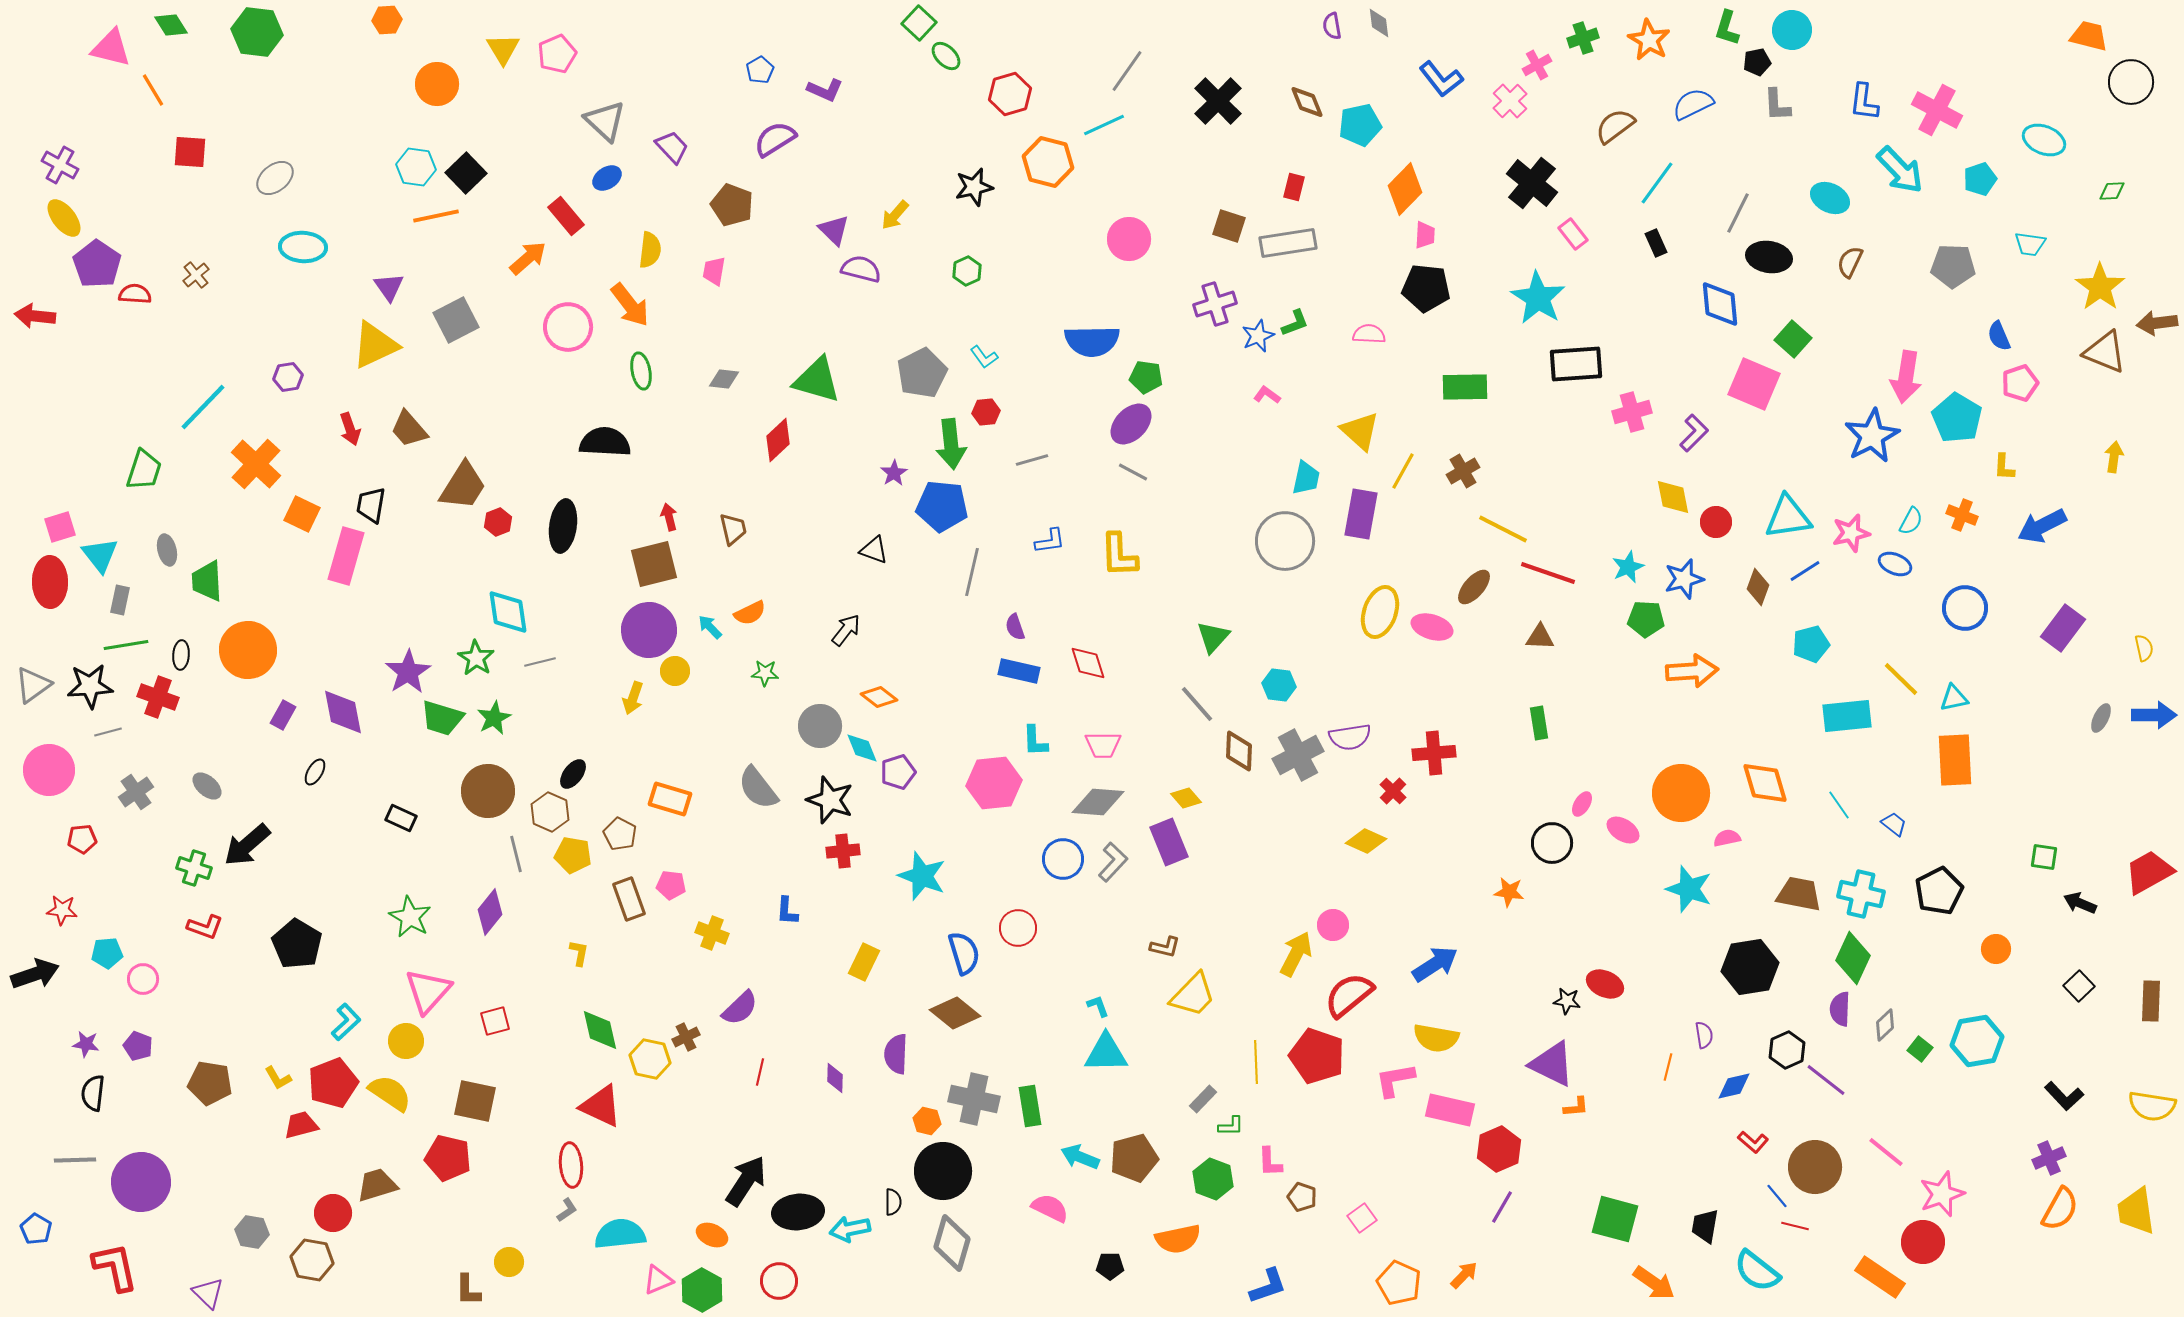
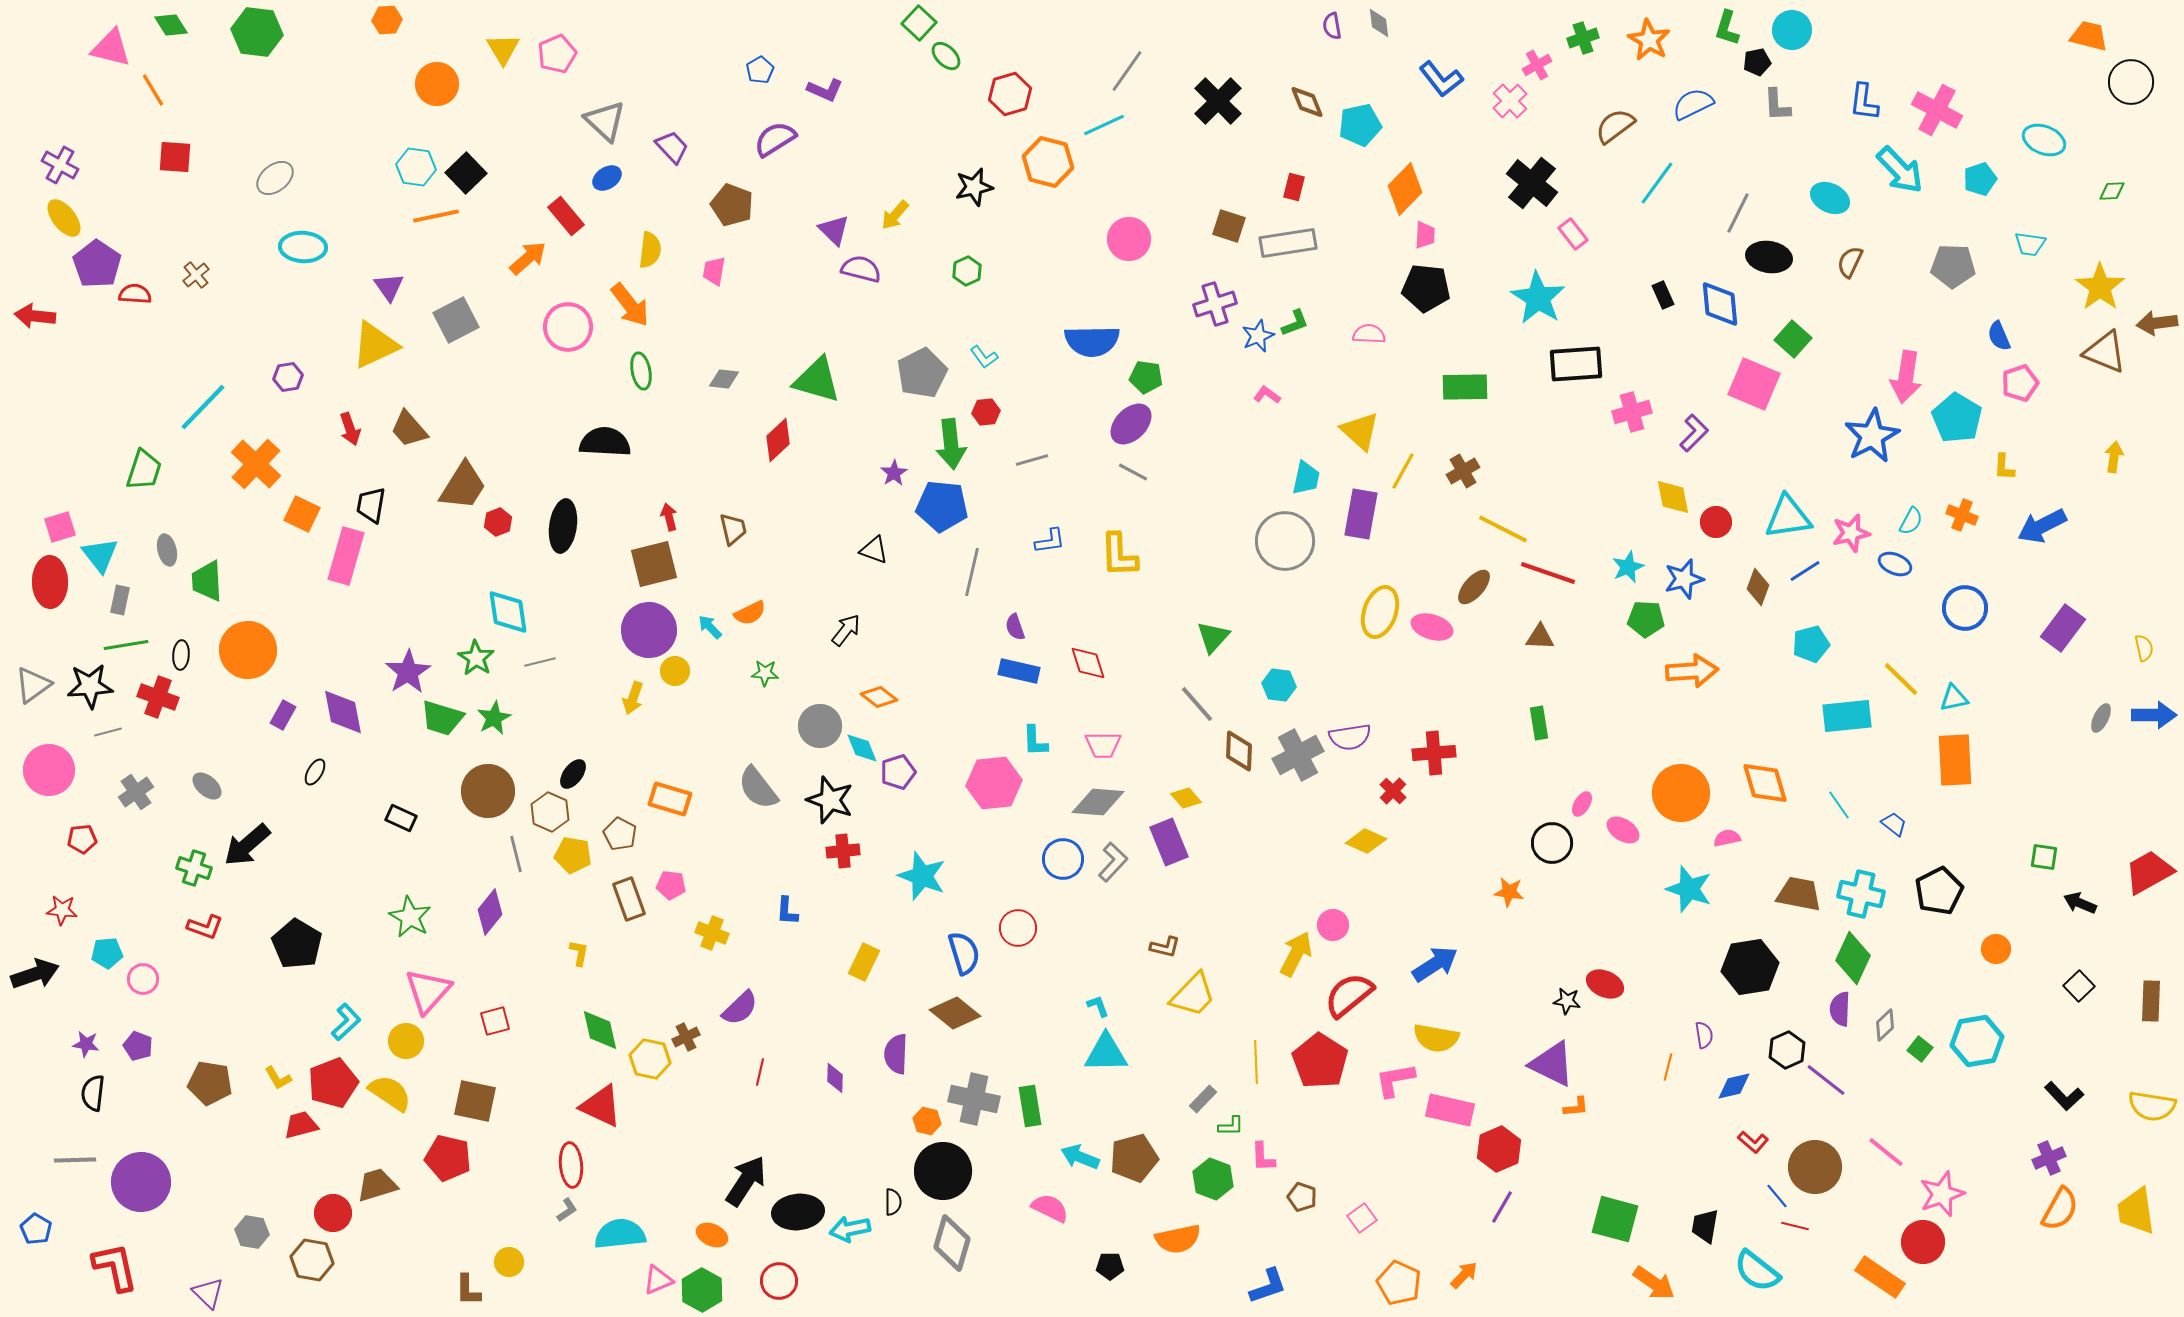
red square at (190, 152): moved 15 px left, 5 px down
black rectangle at (1656, 243): moved 7 px right, 52 px down
red pentagon at (1317, 1056): moved 3 px right, 5 px down; rotated 14 degrees clockwise
pink L-shape at (1270, 1162): moved 7 px left, 5 px up
